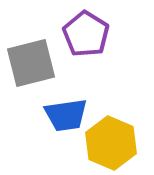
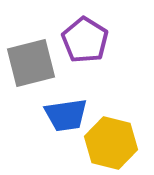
purple pentagon: moved 1 px left, 6 px down
yellow hexagon: rotated 9 degrees counterclockwise
